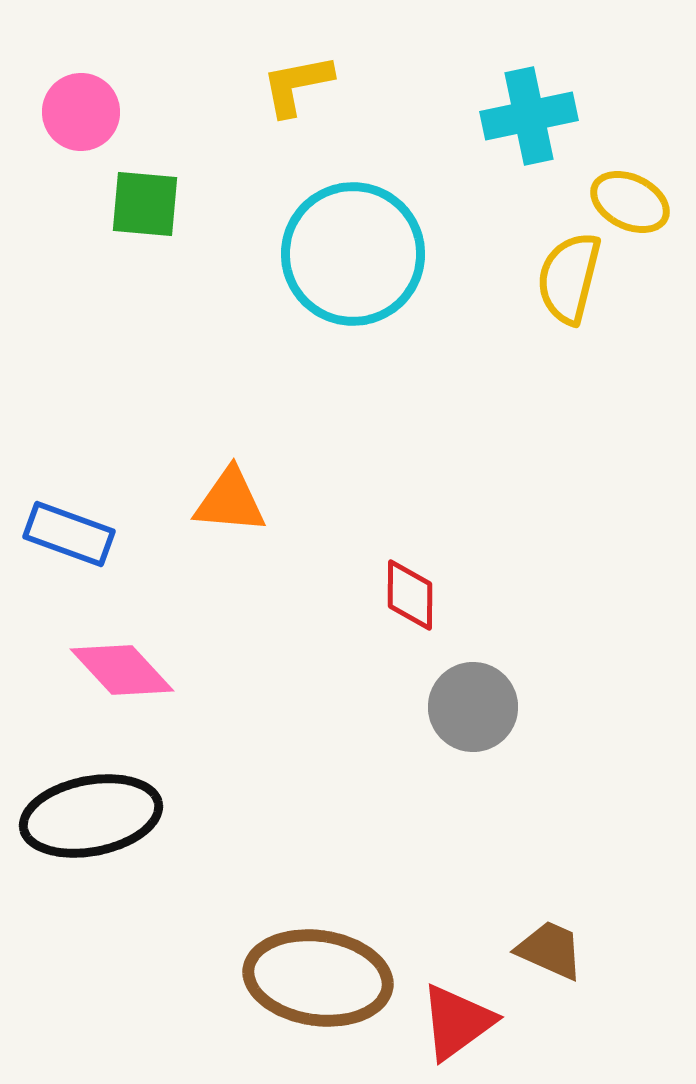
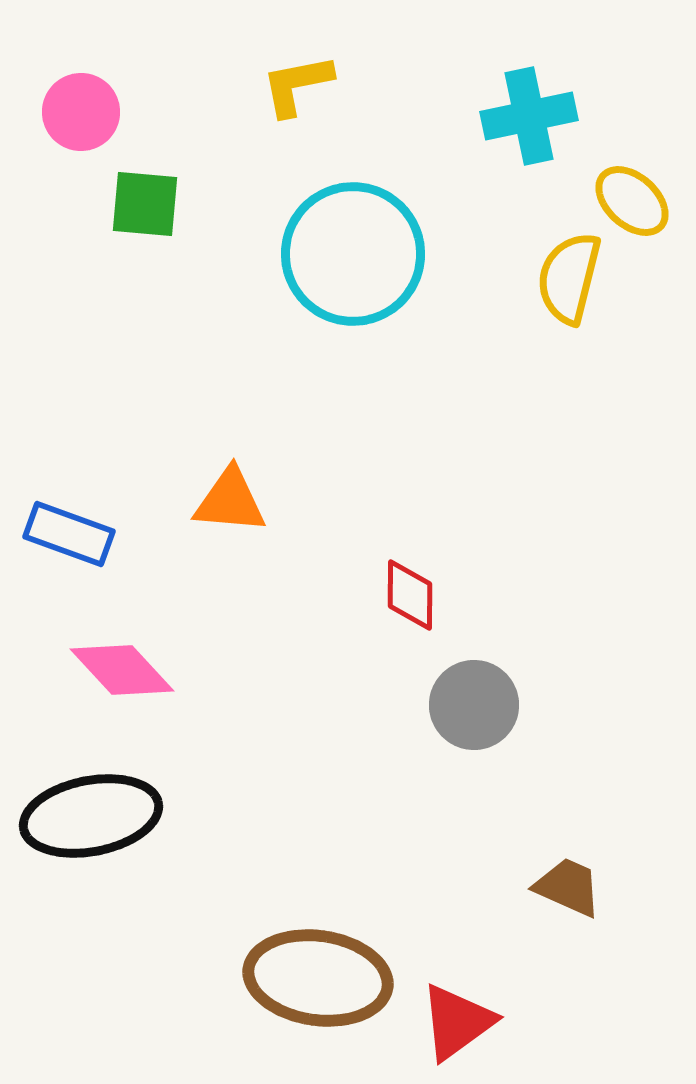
yellow ellipse: moved 2 px right, 1 px up; rotated 16 degrees clockwise
gray circle: moved 1 px right, 2 px up
brown trapezoid: moved 18 px right, 63 px up
